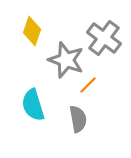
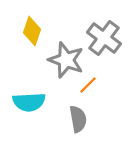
cyan semicircle: moved 4 px left, 3 px up; rotated 76 degrees counterclockwise
